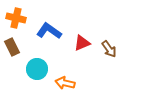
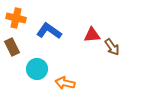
red triangle: moved 10 px right, 8 px up; rotated 18 degrees clockwise
brown arrow: moved 3 px right, 2 px up
